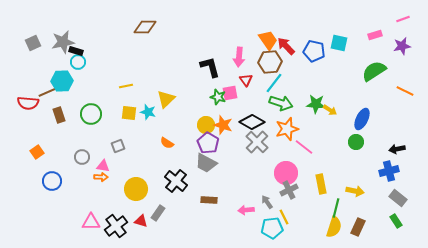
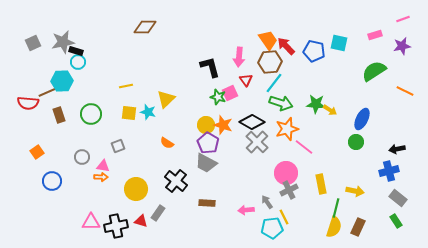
pink square at (230, 93): rotated 14 degrees counterclockwise
brown rectangle at (209, 200): moved 2 px left, 3 px down
black cross at (116, 226): rotated 25 degrees clockwise
